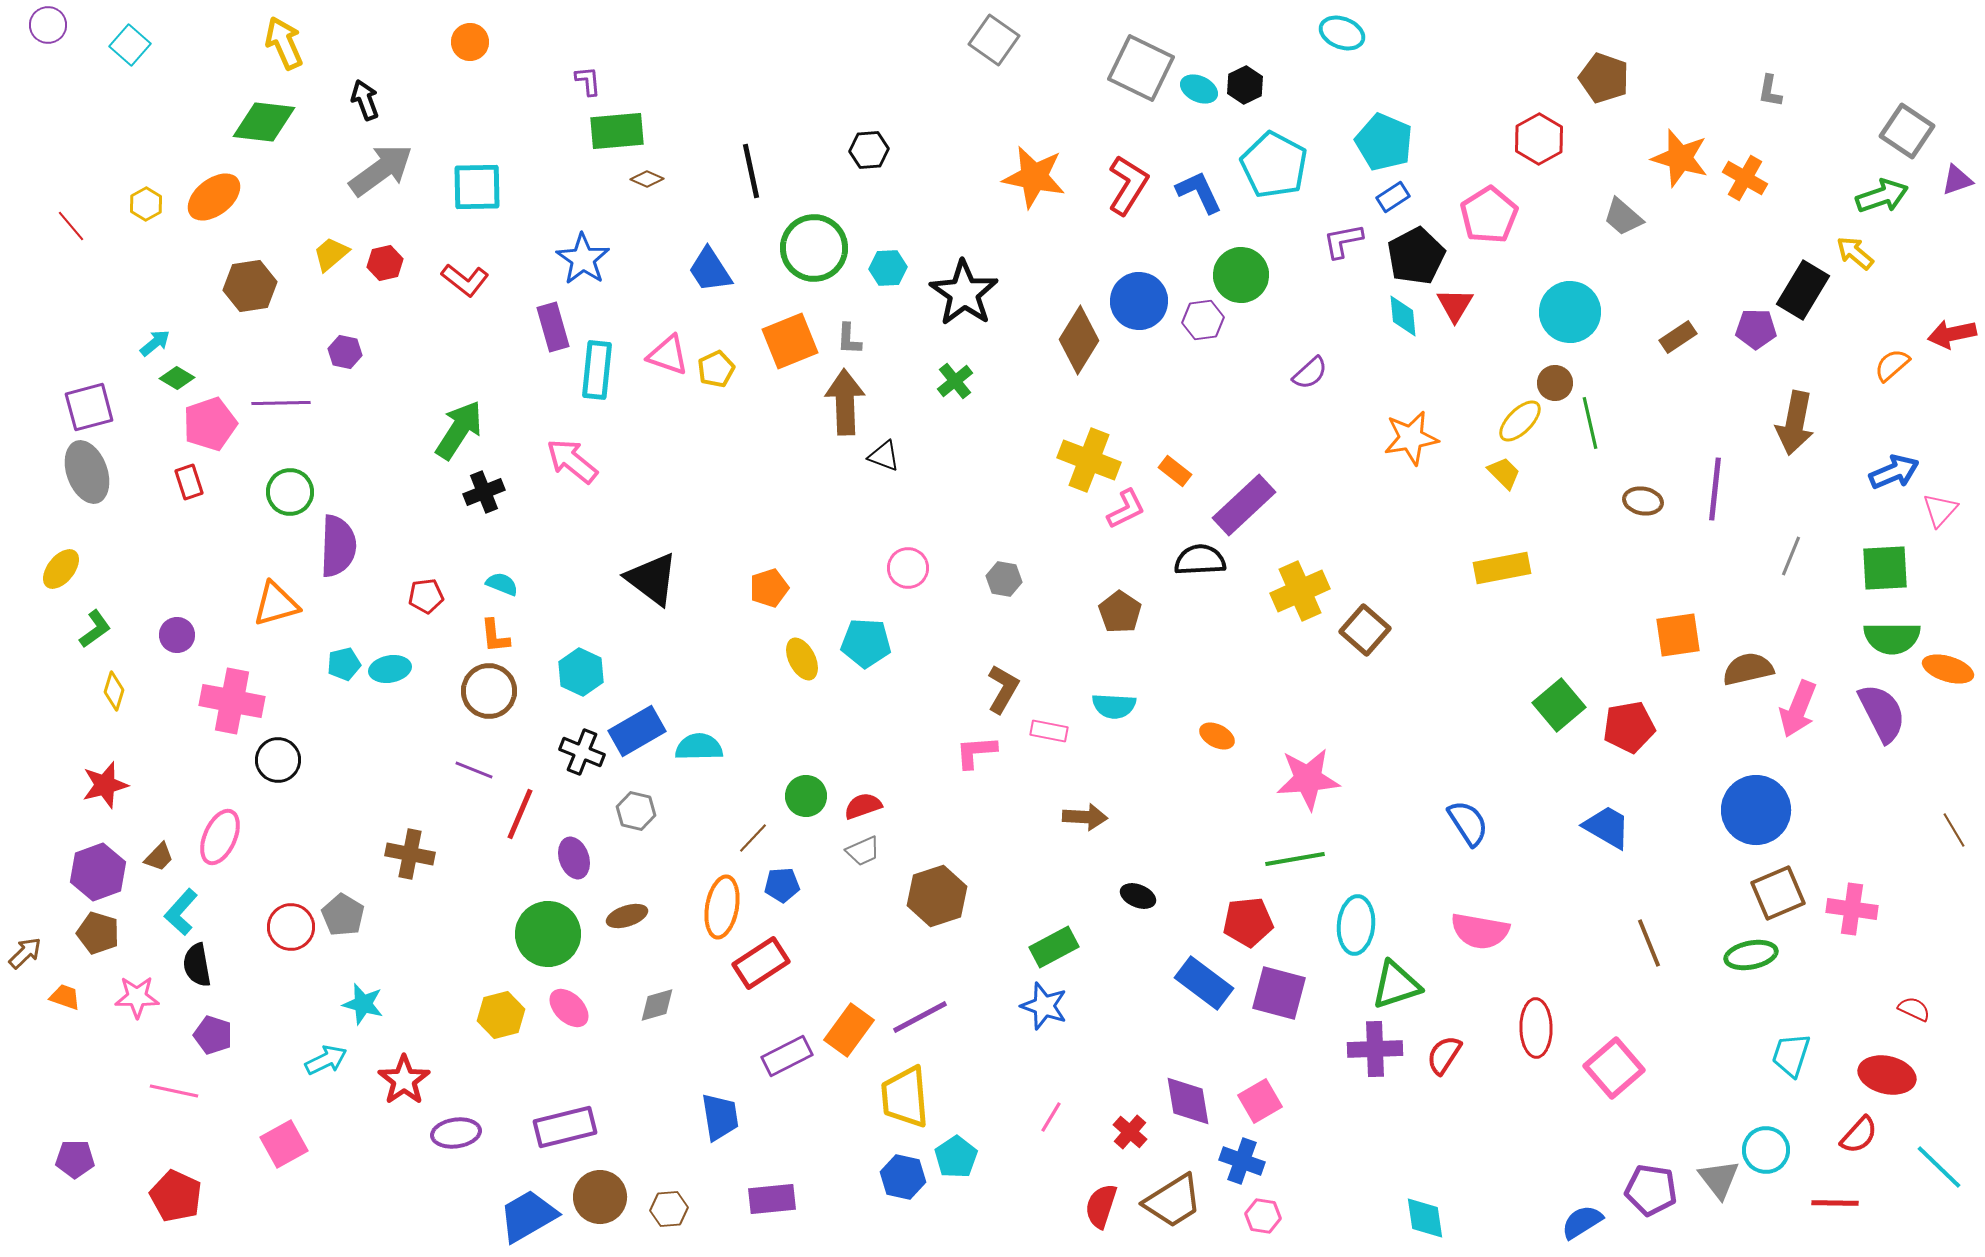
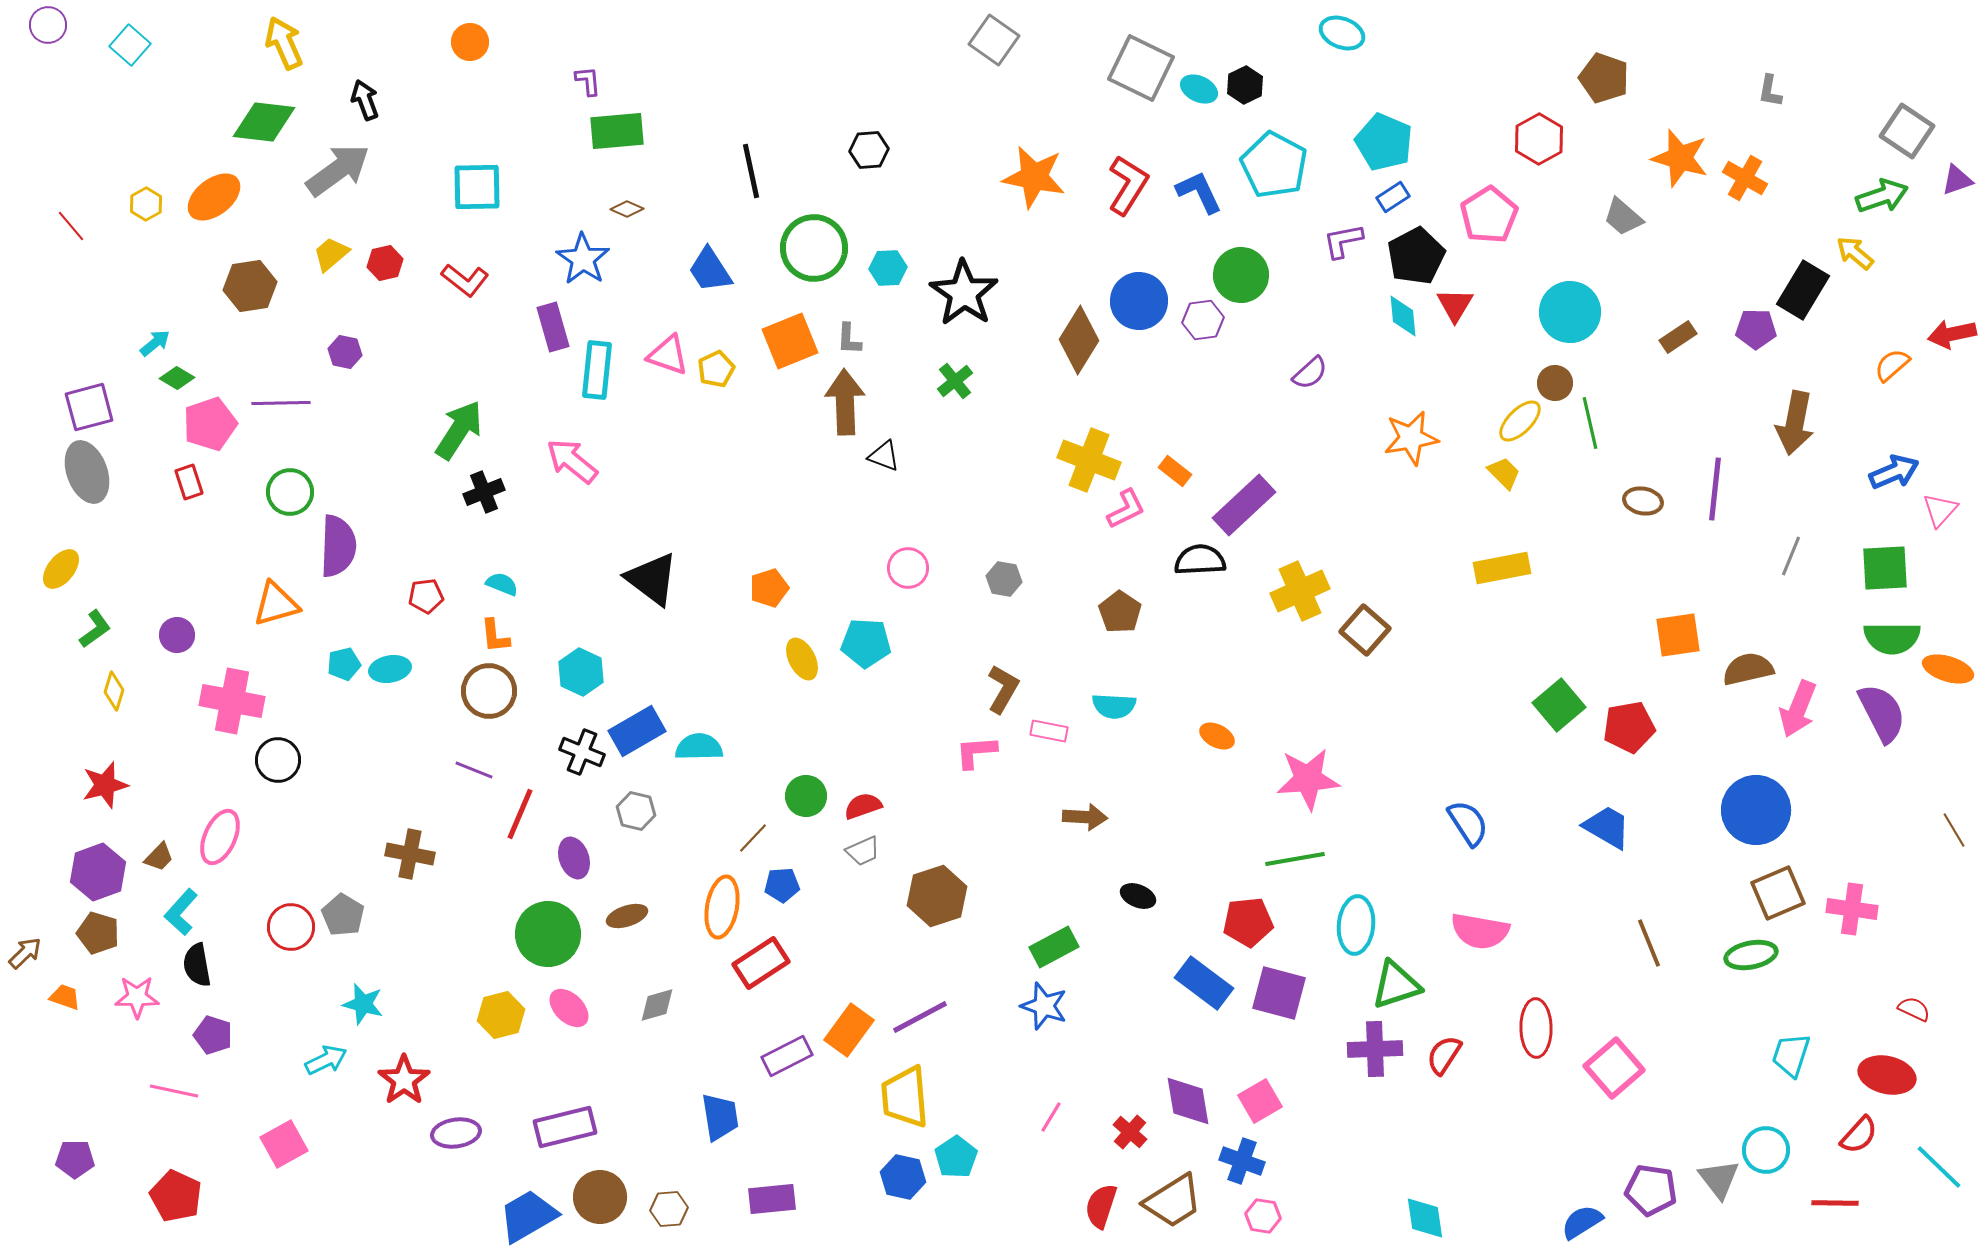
gray arrow at (381, 170): moved 43 px left
brown diamond at (647, 179): moved 20 px left, 30 px down
